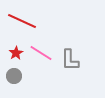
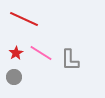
red line: moved 2 px right, 2 px up
gray circle: moved 1 px down
